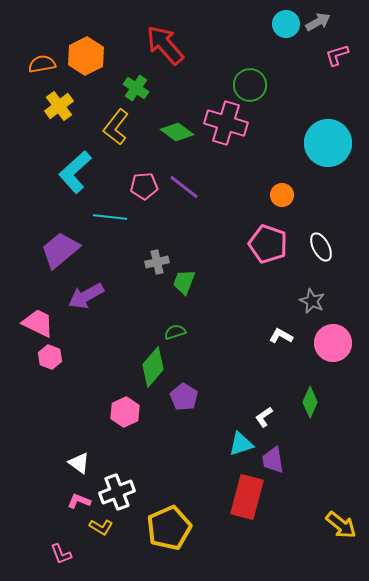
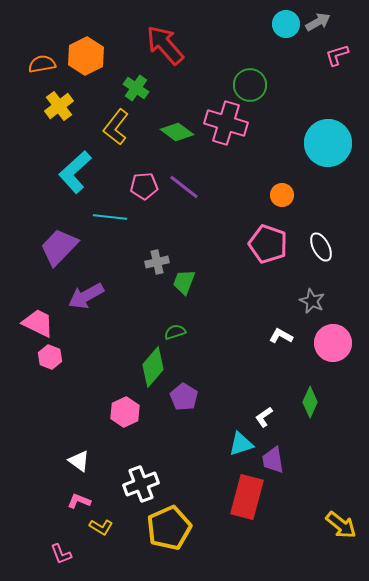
purple trapezoid at (60, 250): moved 1 px left, 3 px up; rotated 6 degrees counterclockwise
white triangle at (79, 463): moved 2 px up
white cross at (117, 492): moved 24 px right, 8 px up
